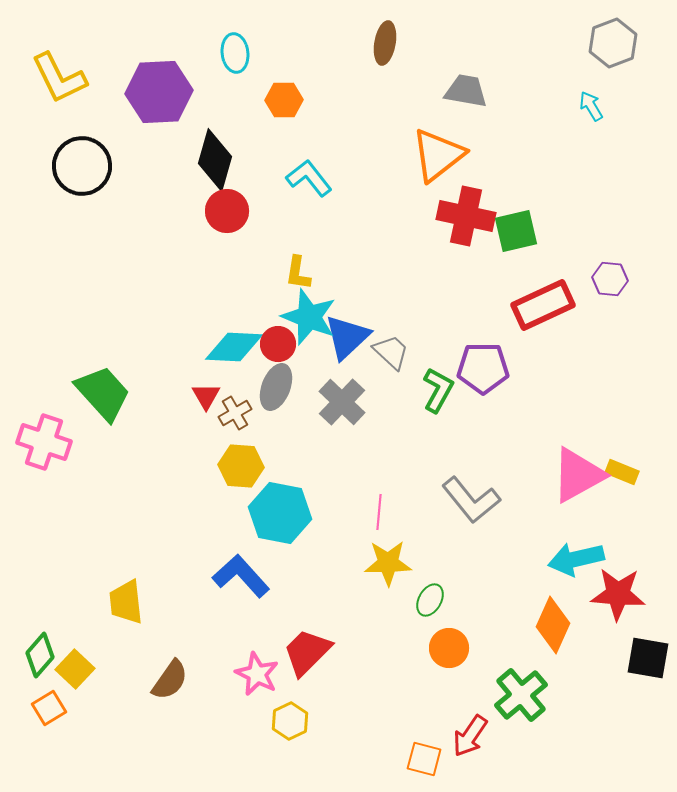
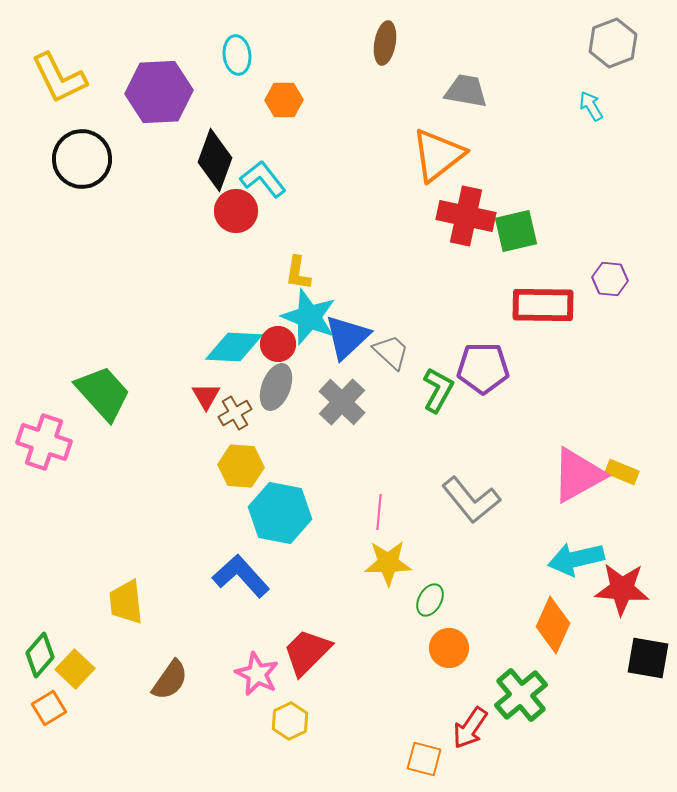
cyan ellipse at (235, 53): moved 2 px right, 2 px down
black diamond at (215, 160): rotated 4 degrees clockwise
black circle at (82, 166): moved 7 px up
cyan L-shape at (309, 178): moved 46 px left, 1 px down
red circle at (227, 211): moved 9 px right
red rectangle at (543, 305): rotated 26 degrees clockwise
red star at (618, 594): moved 4 px right, 5 px up
red arrow at (470, 736): moved 8 px up
